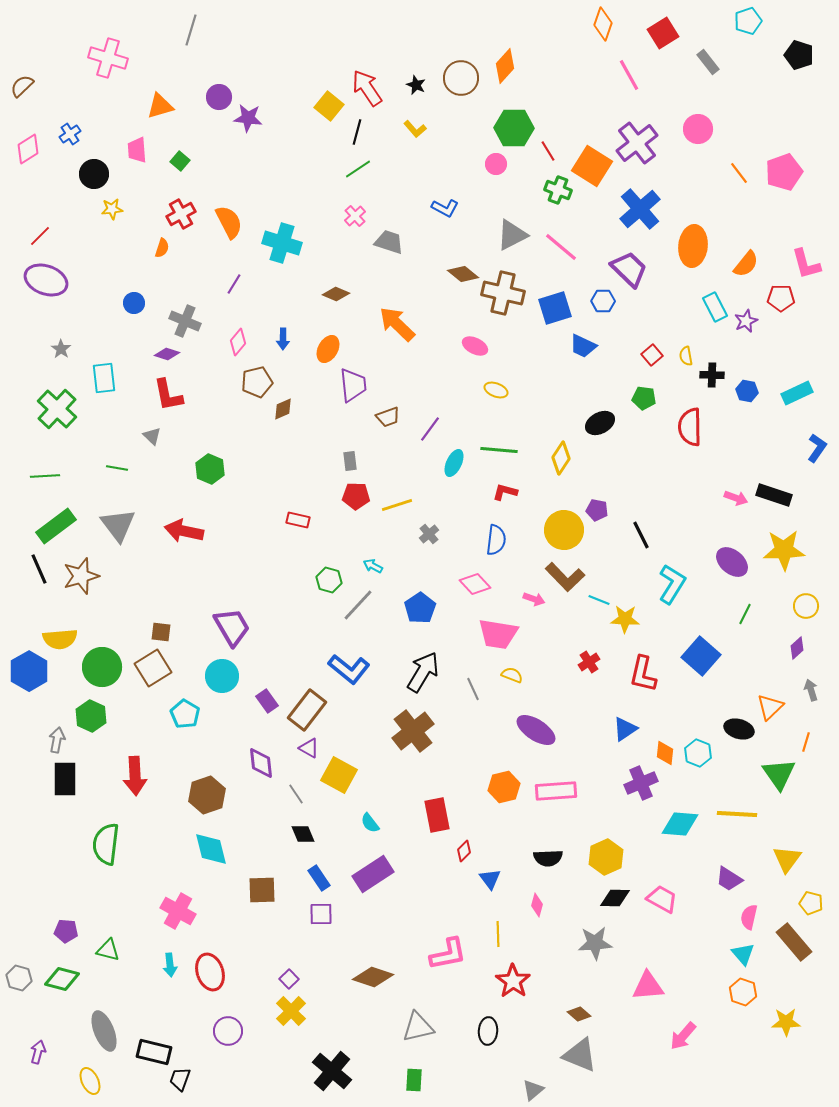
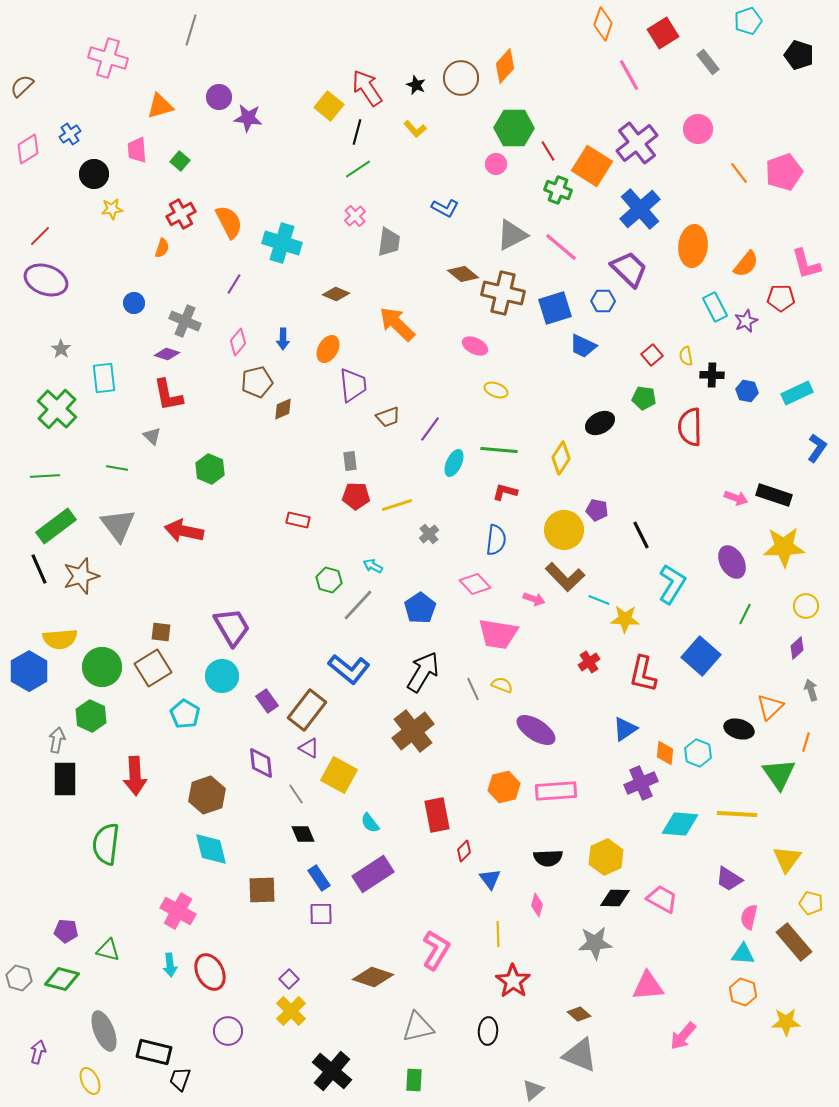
gray trapezoid at (389, 242): rotated 80 degrees clockwise
yellow star at (784, 550): moved 3 px up
purple ellipse at (732, 562): rotated 20 degrees clockwise
yellow semicircle at (512, 675): moved 10 px left, 10 px down
pink L-shape at (448, 954): moved 12 px left, 4 px up; rotated 48 degrees counterclockwise
cyan triangle at (743, 954): rotated 45 degrees counterclockwise
red ellipse at (210, 972): rotated 9 degrees counterclockwise
